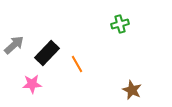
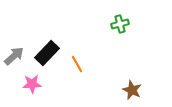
gray arrow: moved 11 px down
